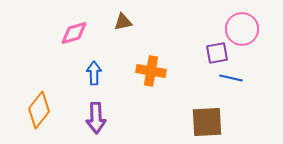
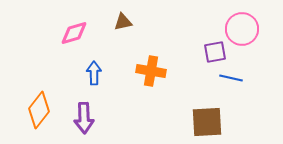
purple square: moved 2 px left, 1 px up
purple arrow: moved 12 px left
